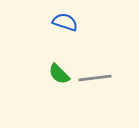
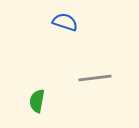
green semicircle: moved 22 px left, 27 px down; rotated 55 degrees clockwise
